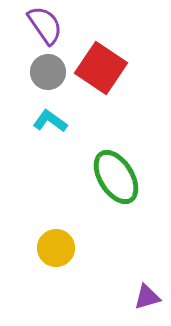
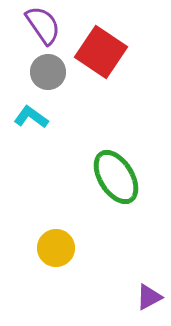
purple semicircle: moved 2 px left
red square: moved 16 px up
cyan L-shape: moved 19 px left, 4 px up
purple triangle: moved 2 px right; rotated 12 degrees counterclockwise
